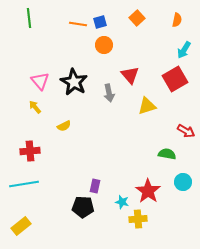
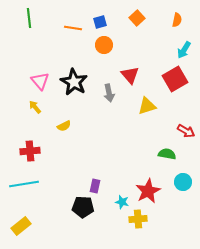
orange line: moved 5 px left, 4 px down
red star: rotated 10 degrees clockwise
